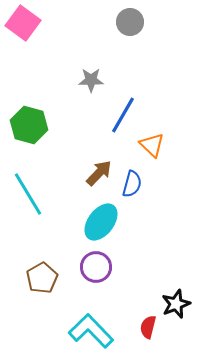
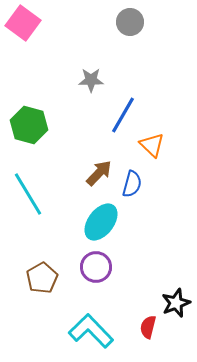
black star: moved 1 px up
